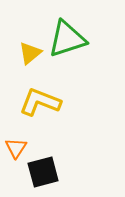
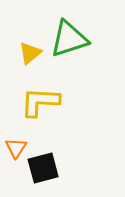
green triangle: moved 2 px right
yellow L-shape: rotated 18 degrees counterclockwise
black square: moved 4 px up
